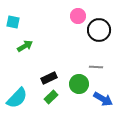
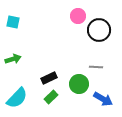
green arrow: moved 12 px left, 13 px down; rotated 14 degrees clockwise
